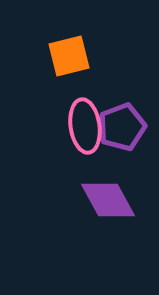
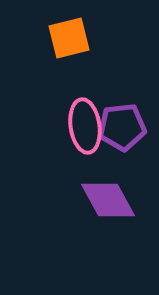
orange square: moved 18 px up
purple pentagon: rotated 15 degrees clockwise
